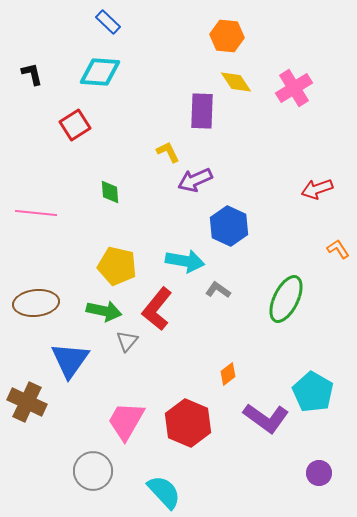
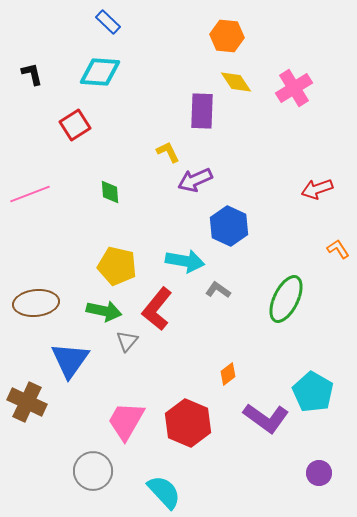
pink line: moved 6 px left, 19 px up; rotated 27 degrees counterclockwise
